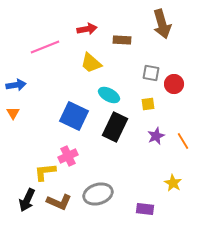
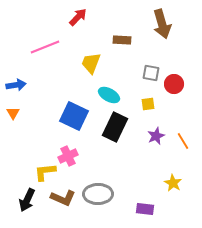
red arrow: moved 9 px left, 12 px up; rotated 36 degrees counterclockwise
yellow trapezoid: rotated 70 degrees clockwise
gray ellipse: rotated 16 degrees clockwise
brown L-shape: moved 4 px right, 4 px up
